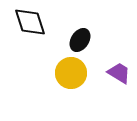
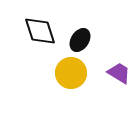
black diamond: moved 10 px right, 9 px down
